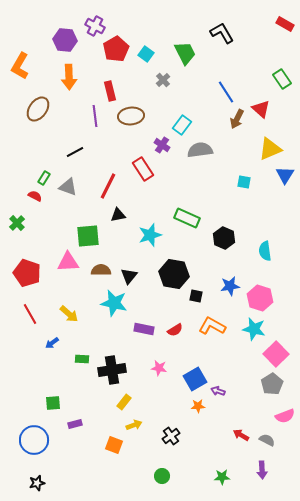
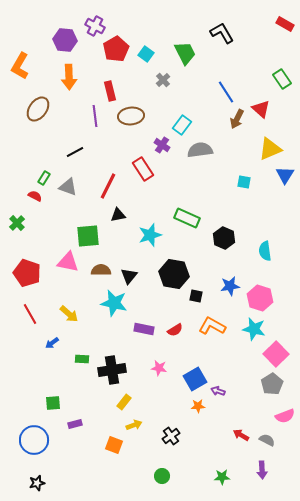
pink triangle at (68, 262): rotated 15 degrees clockwise
